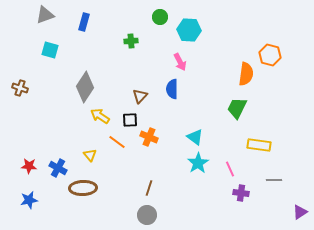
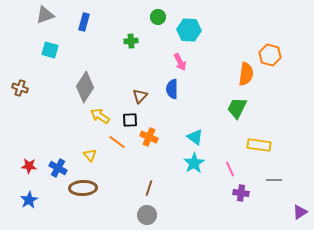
green circle: moved 2 px left
cyan star: moved 4 px left
blue star: rotated 18 degrees counterclockwise
